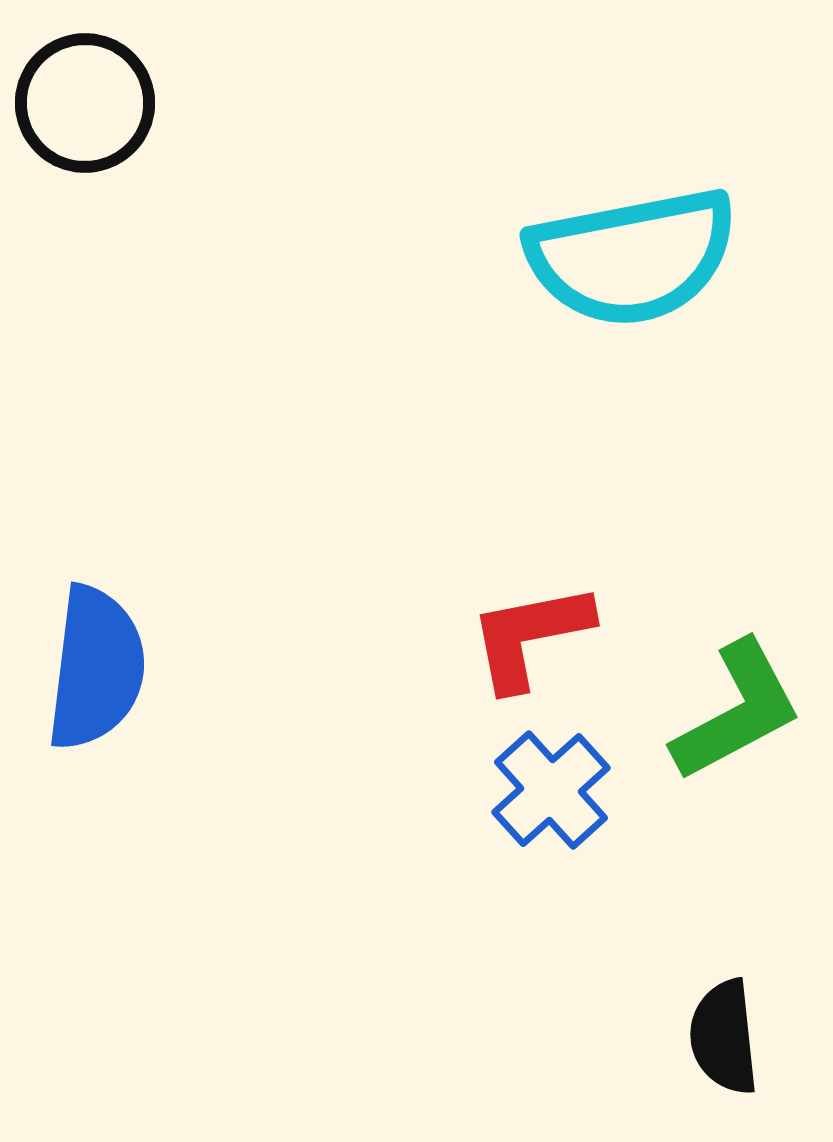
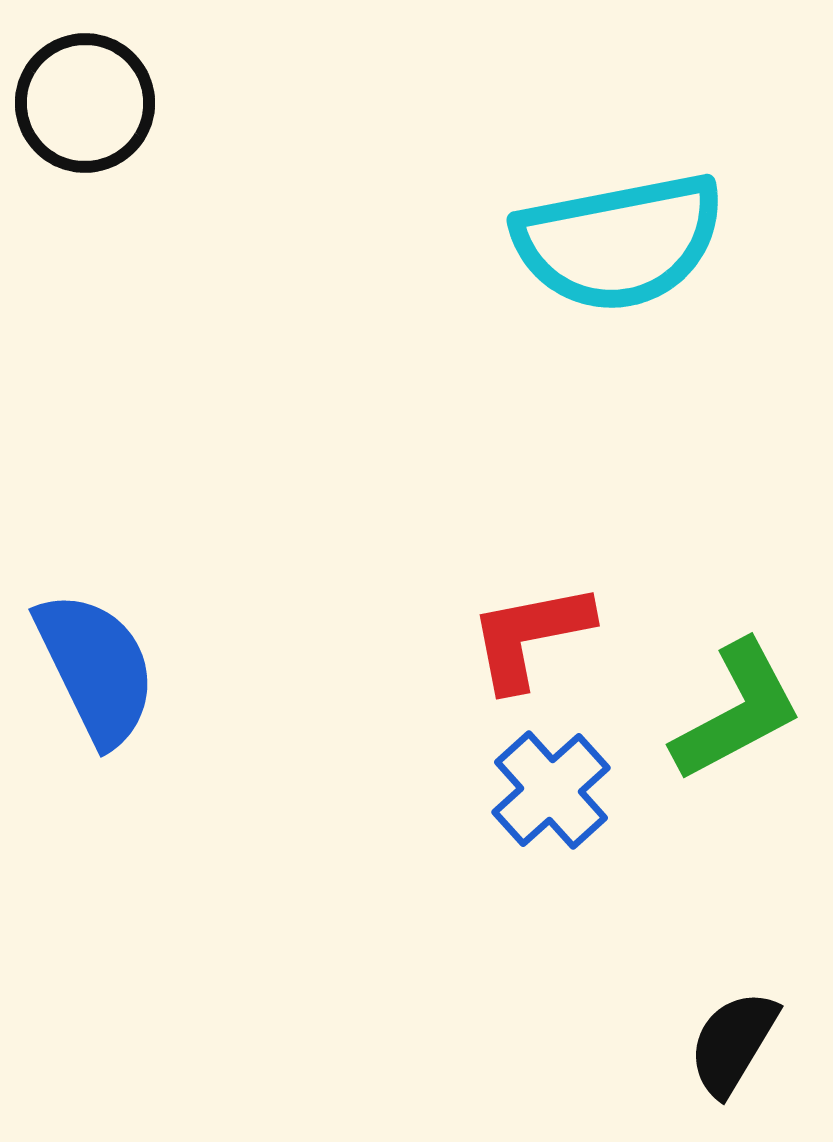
cyan semicircle: moved 13 px left, 15 px up
blue semicircle: rotated 33 degrees counterclockwise
black semicircle: moved 9 px right, 6 px down; rotated 37 degrees clockwise
